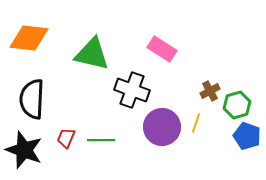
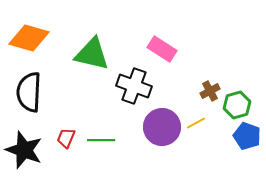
orange diamond: rotated 9 degrees clockwise
black cross: moved 2 px right, 4 px up
black semicircle: moved 3 px left, 7 px up
yellow line: rotated 42 degrees clockwise
